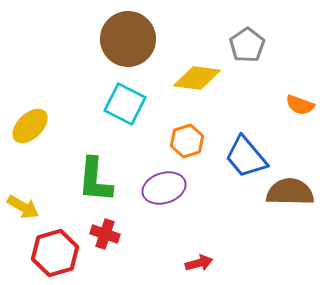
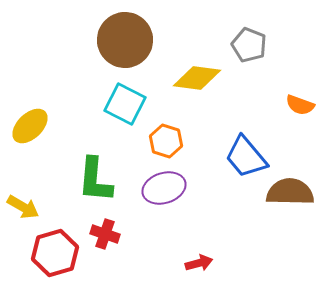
brown circle: moved 3 px left, 1 px down
gray pentagon: moved 2 px right; rotated 16 degrees counterclockwise
orange hexagon: moved 21 px left; rotated 24 degrees counterclockwise
